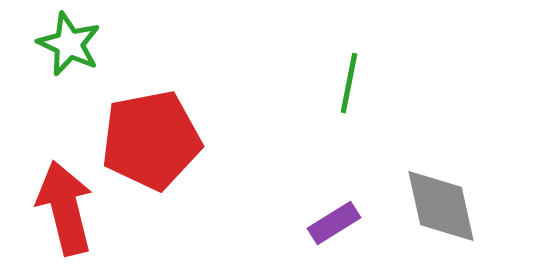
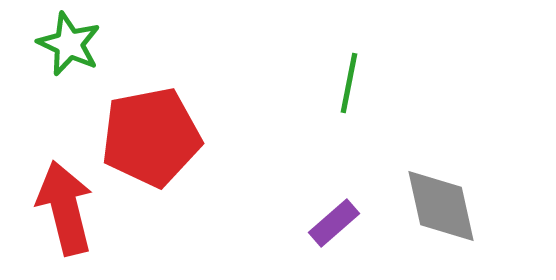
red pentagon: moved 3 px up
purple rectangle: rotated 9 degrees counterclockwise
